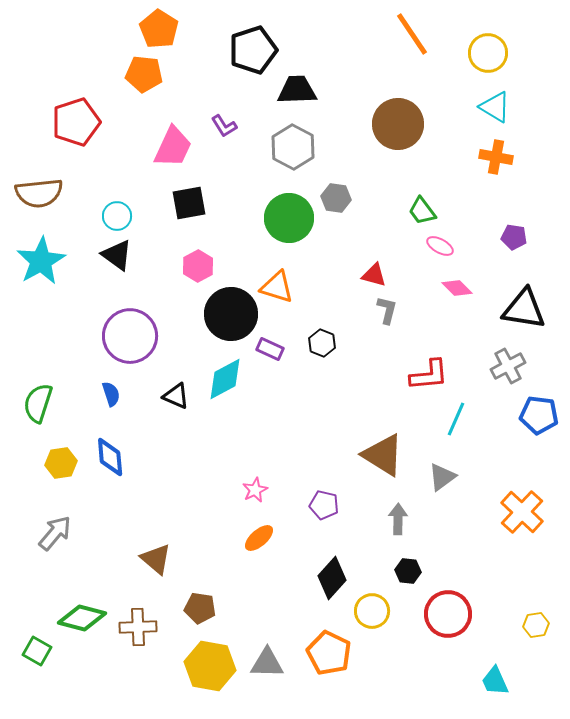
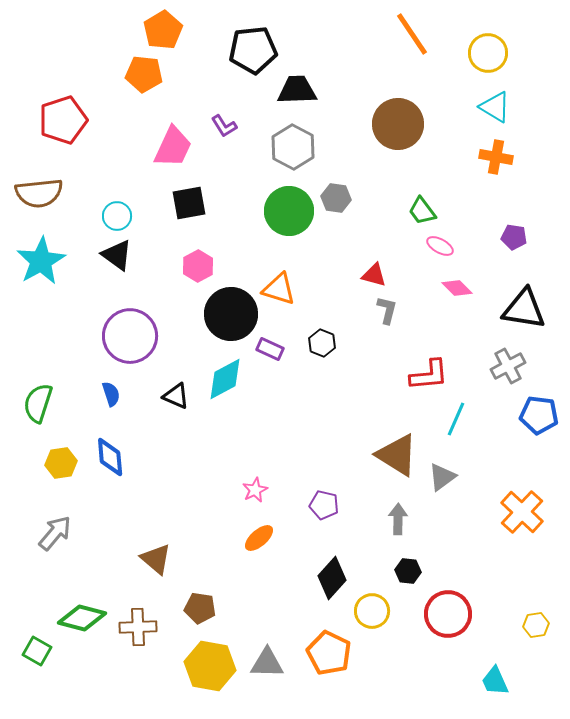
orange pentagon at (159, 29): moved 4 px right, 1 px down; rotated 9 degrees clockwise
black pentagon at (253, 50): rotated 12 degrees clockwise
red pentagon at (76, 122): moved 13 px left, 2 px up
green circle at (289, 218): moved 7 px up
orange triangle at (277, 287): moved 2 px right, 2 px down
brown triangle at (383, 455): moved 14 px right
